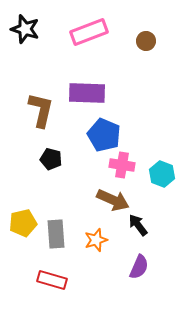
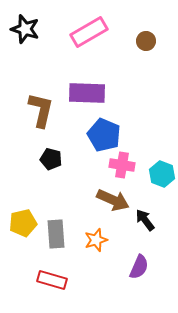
pink rectangle: rotated 9 degrees counterclockwise
black arrow: moved 7 px right, 5 px up
